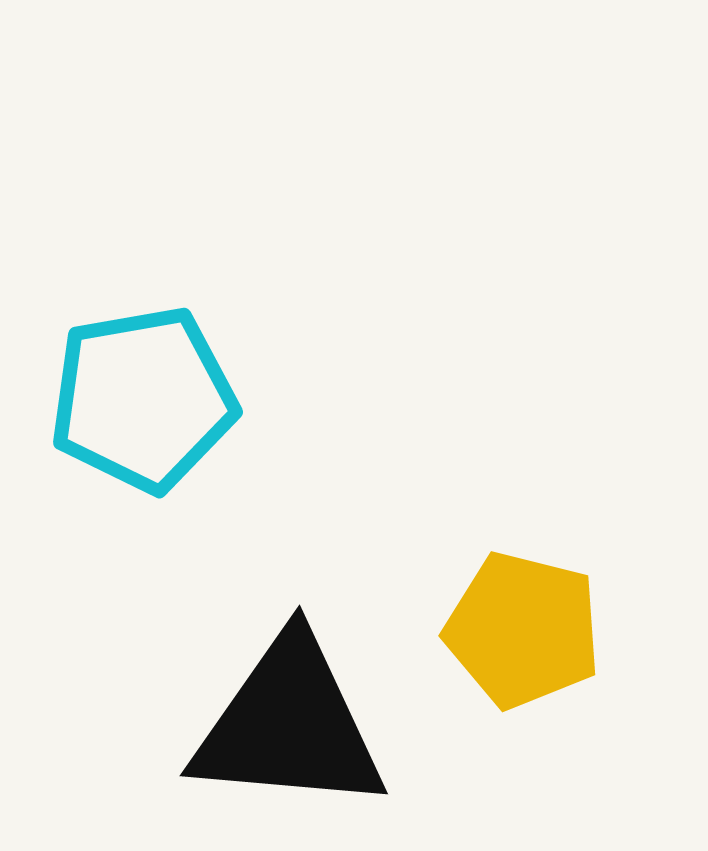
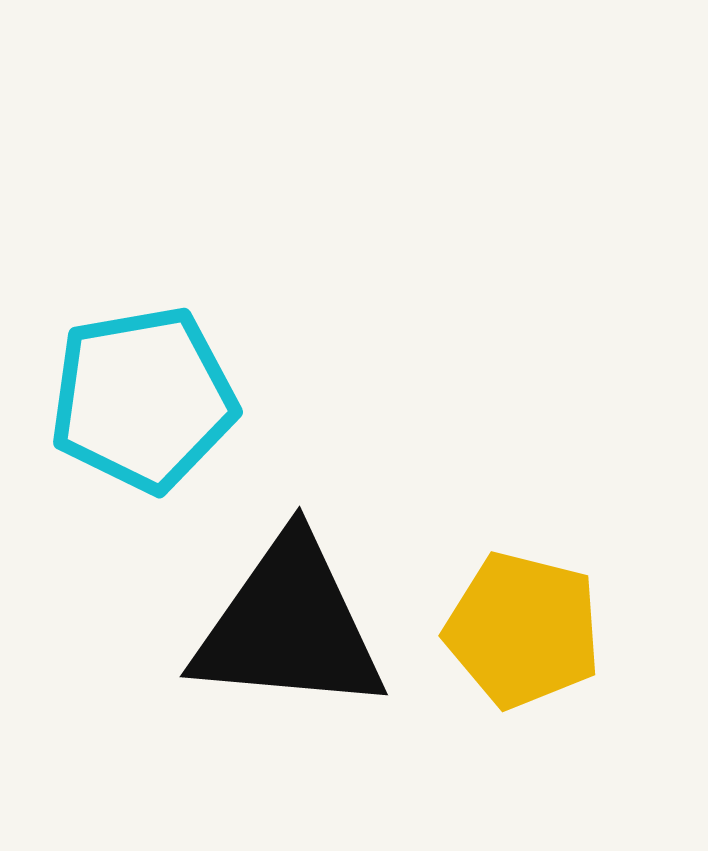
black triangle: moved 99 px up
